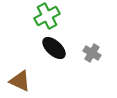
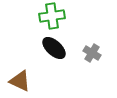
green cross: moved 5 px right; rotated 20 degrees clockwise
